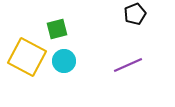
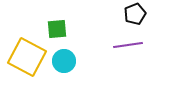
green square: rotated 10 degrees clockwise
purple line: moved 20 px up; rotated 16 degrees clockwise
